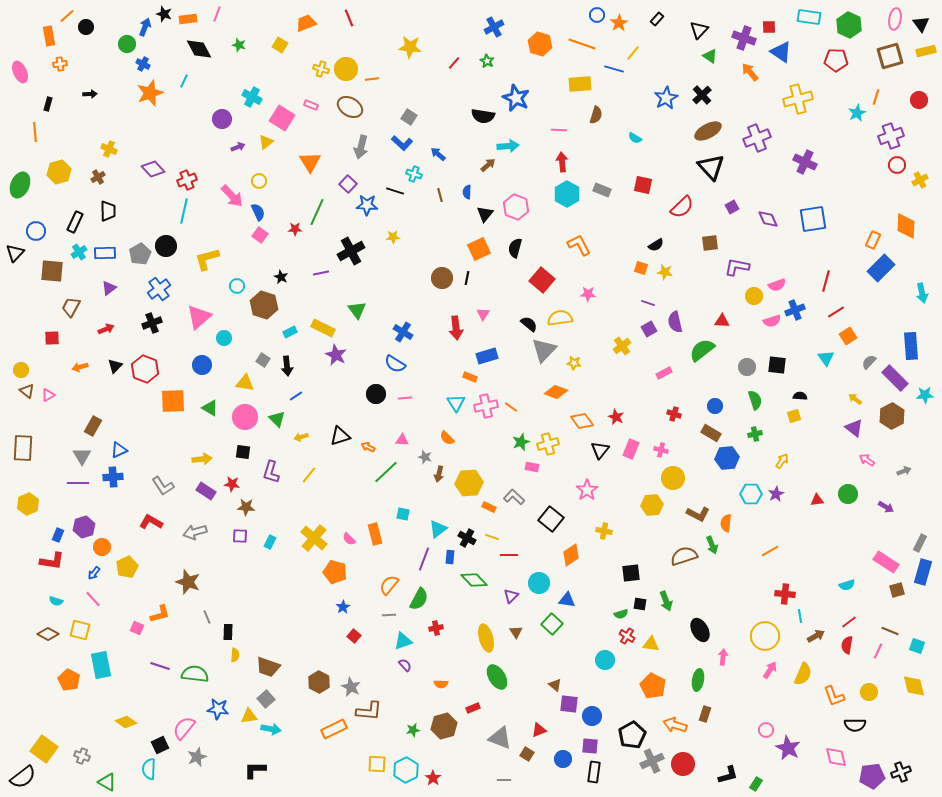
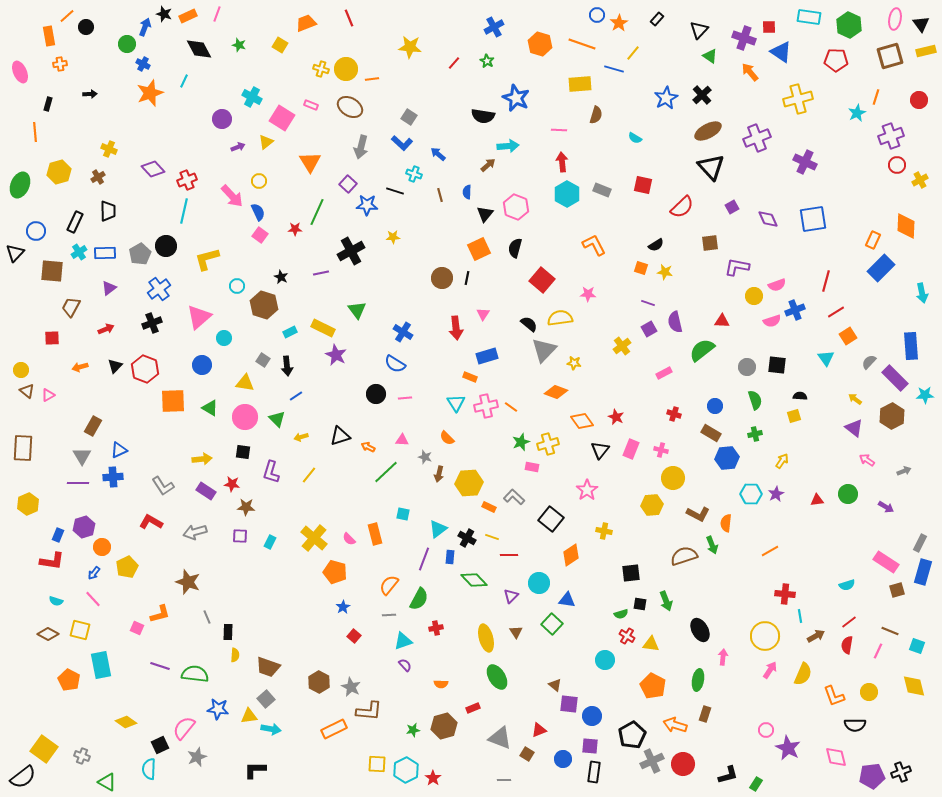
orange rectangle at (188, 19): moved 3 px up; rotated 18 degrees counterclockwise
orange L-shape at (579, 245): moved 15 px right
